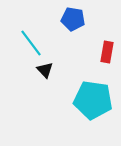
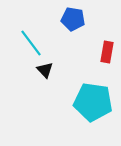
cyan pentagon: moved 2 px down
